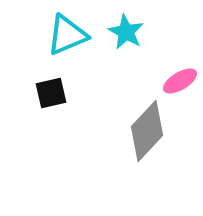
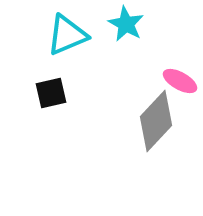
cyan star: moved 8 px up
pink ellipse: rotated 60 degrees clockwise
gray diamond: moved 9 px right, 10 px up
